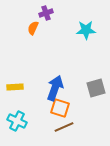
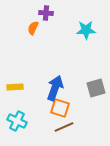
purple cross: rotated 24 degrees clockwise
